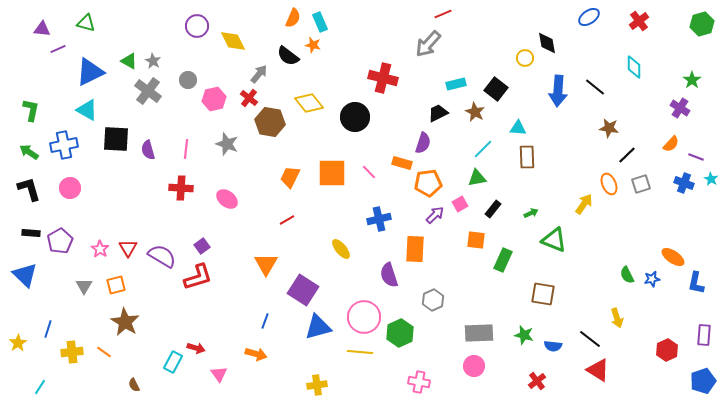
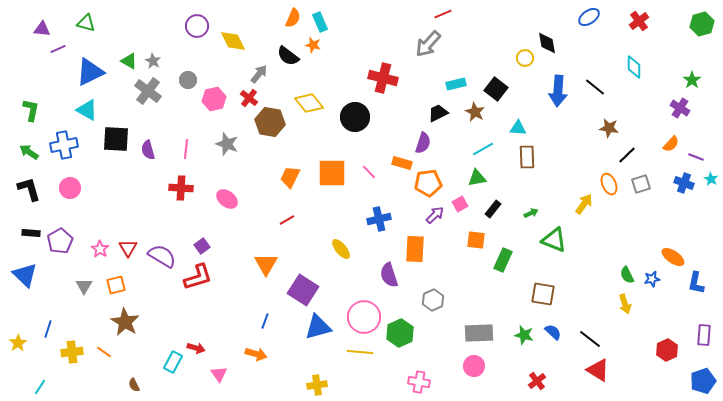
cyan line at (483, 149): rotated 15 degrees clockwise
yellow arrow at (617, 318): moved 8 px right, 14 px up
blue semicircle at (553, 346): moved 14 px up; rotated 144 degrees counterclockwise
